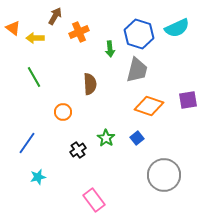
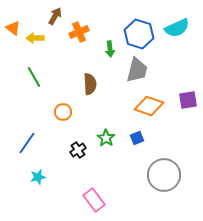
blue square: rotated 16 degrees clockwise
